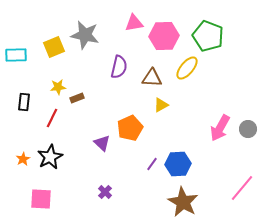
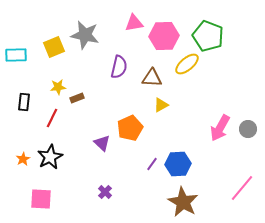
yellow ellipse: moved 4 px up; rotated 10 degrees clockwise
